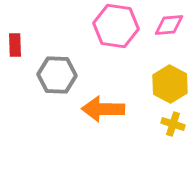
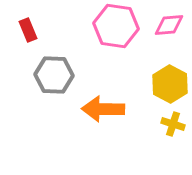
red rectangle: moved 13 px right, 15 px up; rotated 20 degrees counterclockwise
gray hexagon: moved 3 px left
